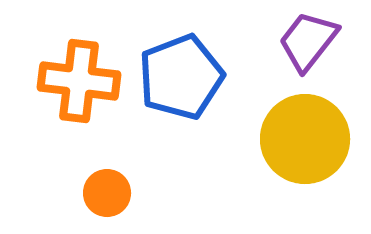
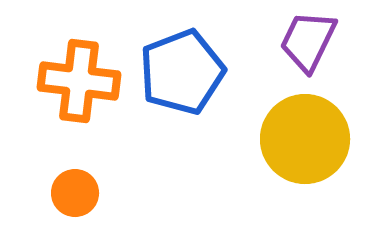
purple trapezoid: rotated 12 degrees counterclockwise
blue pentagon: moved 1 px right, 5 px up
orange circle: moved 32 px left
